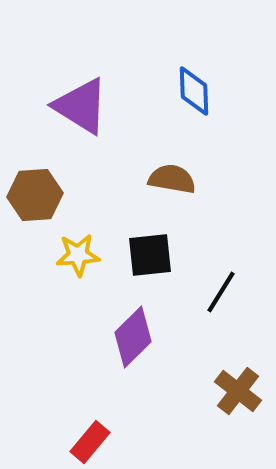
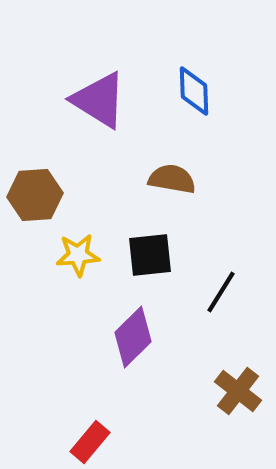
purple triangle: moved 18 px right, 6 px up
